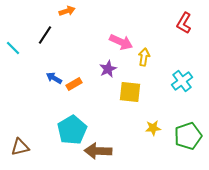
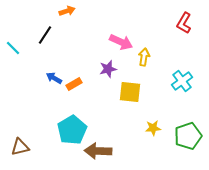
purple star: rotated 12 degrees clockwise
